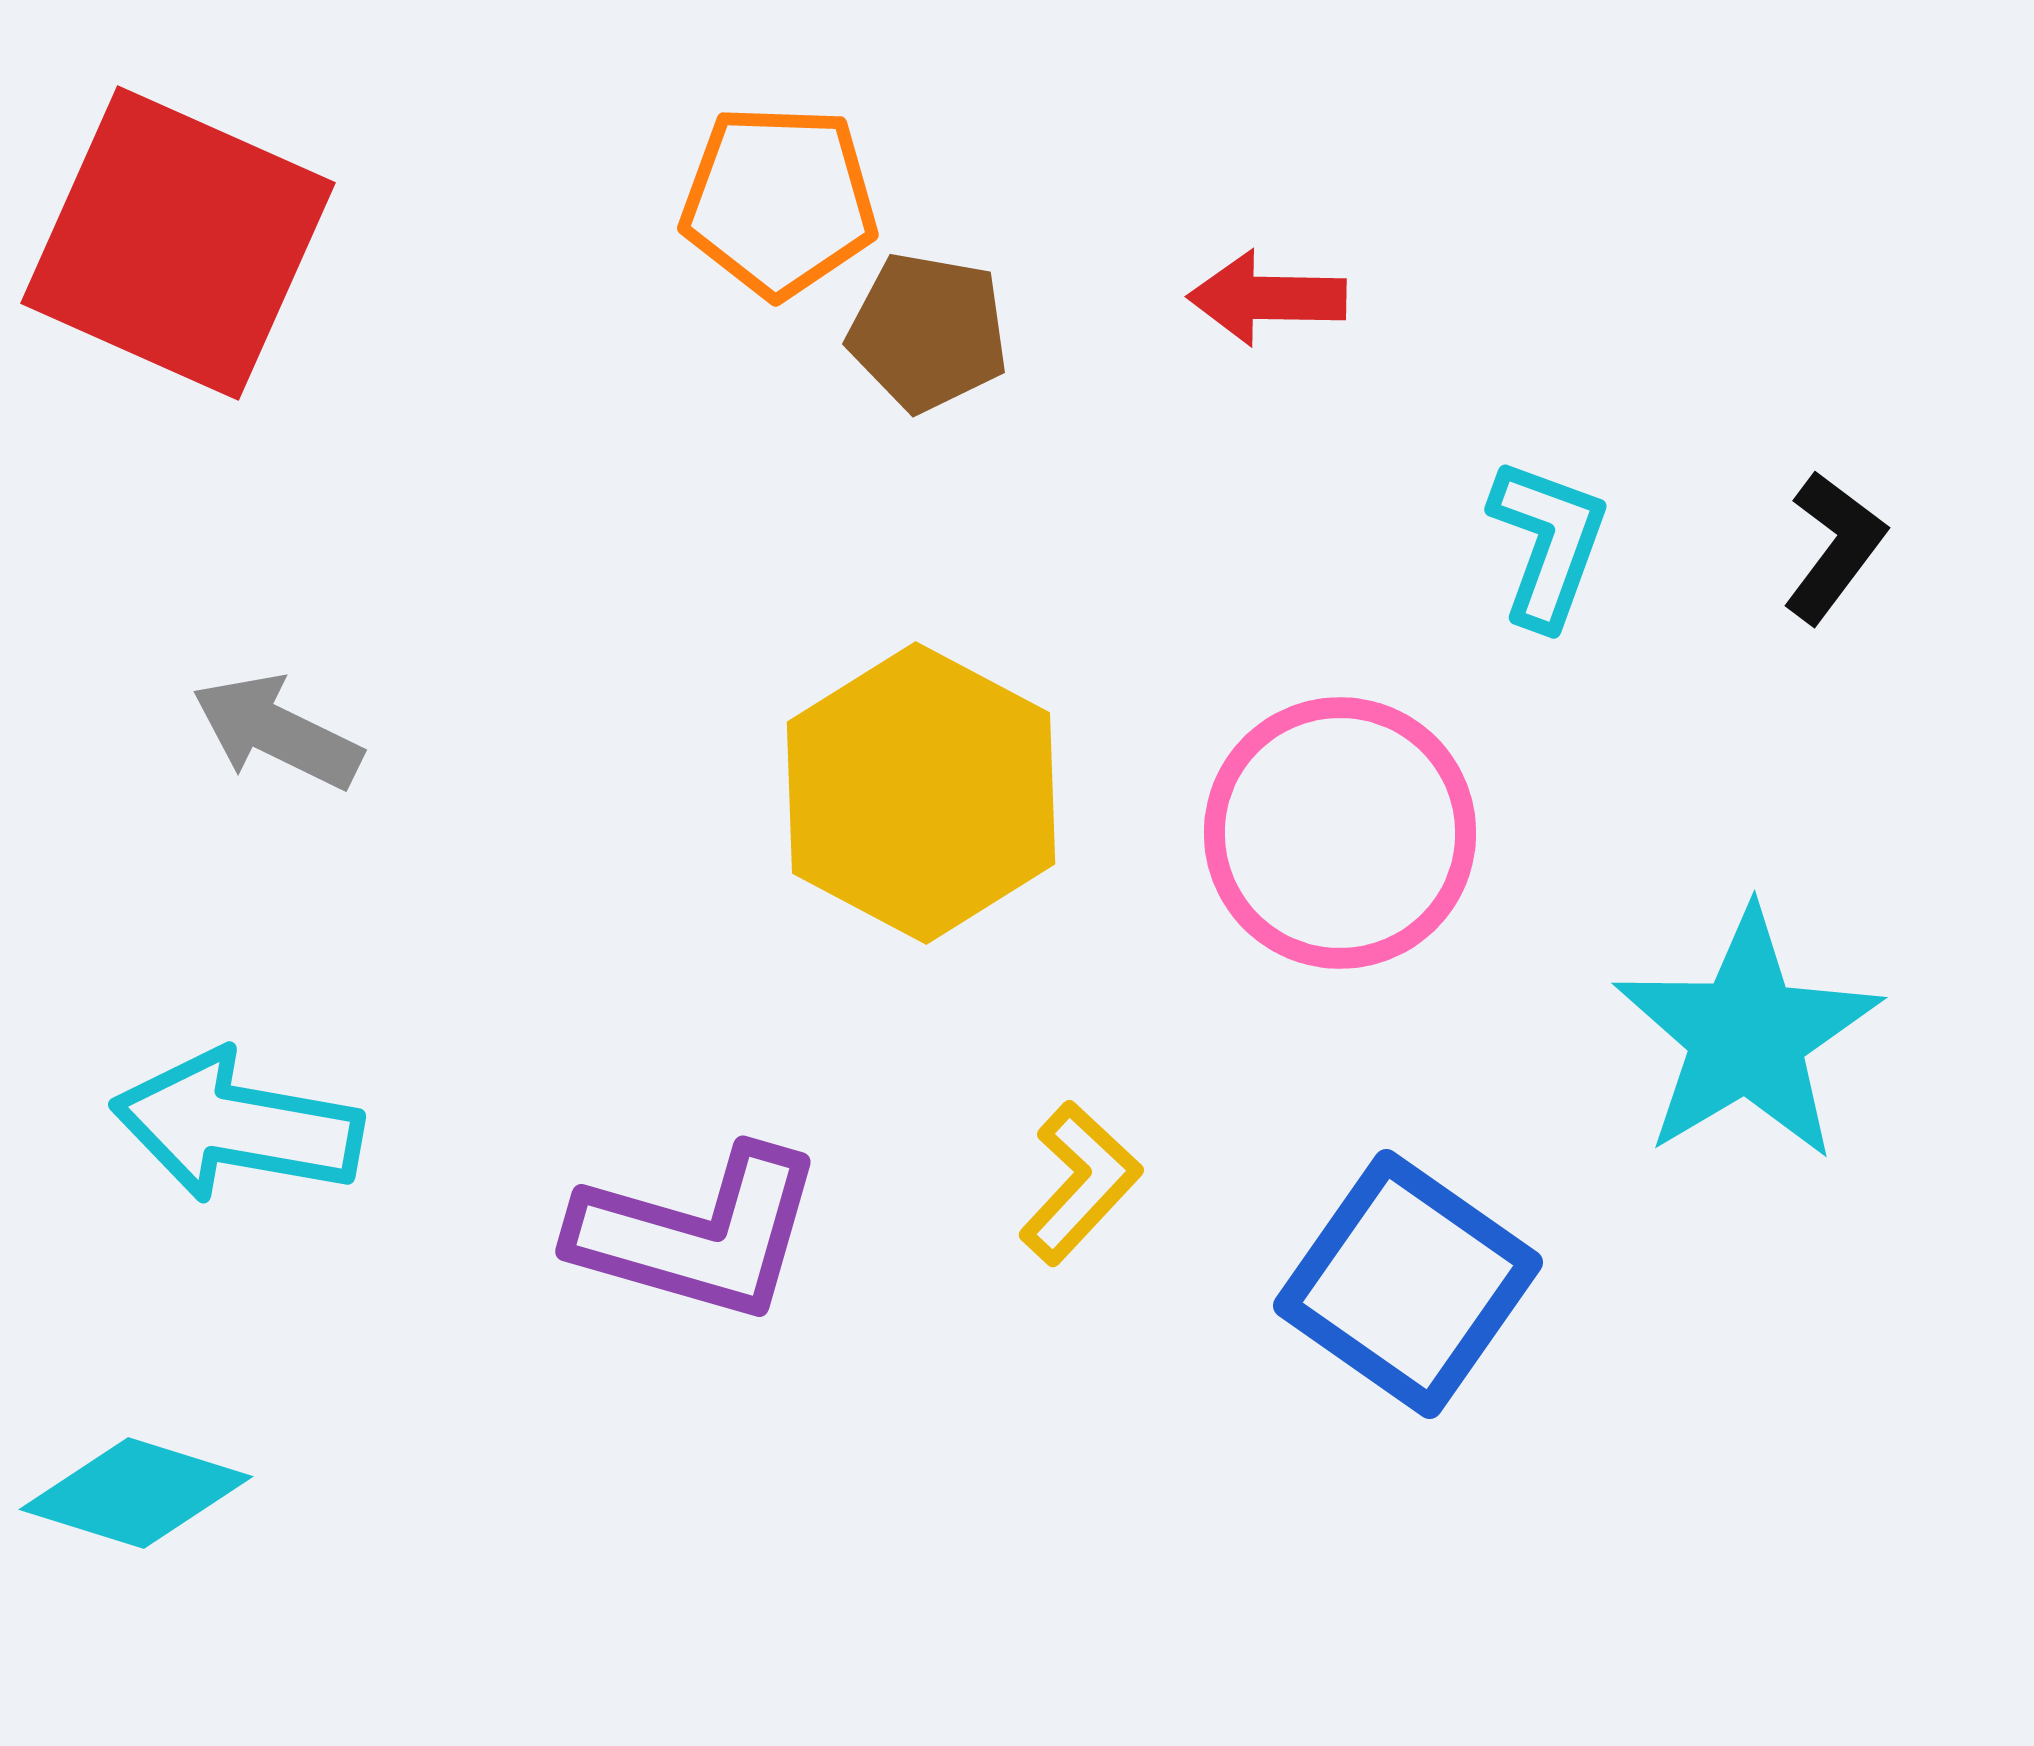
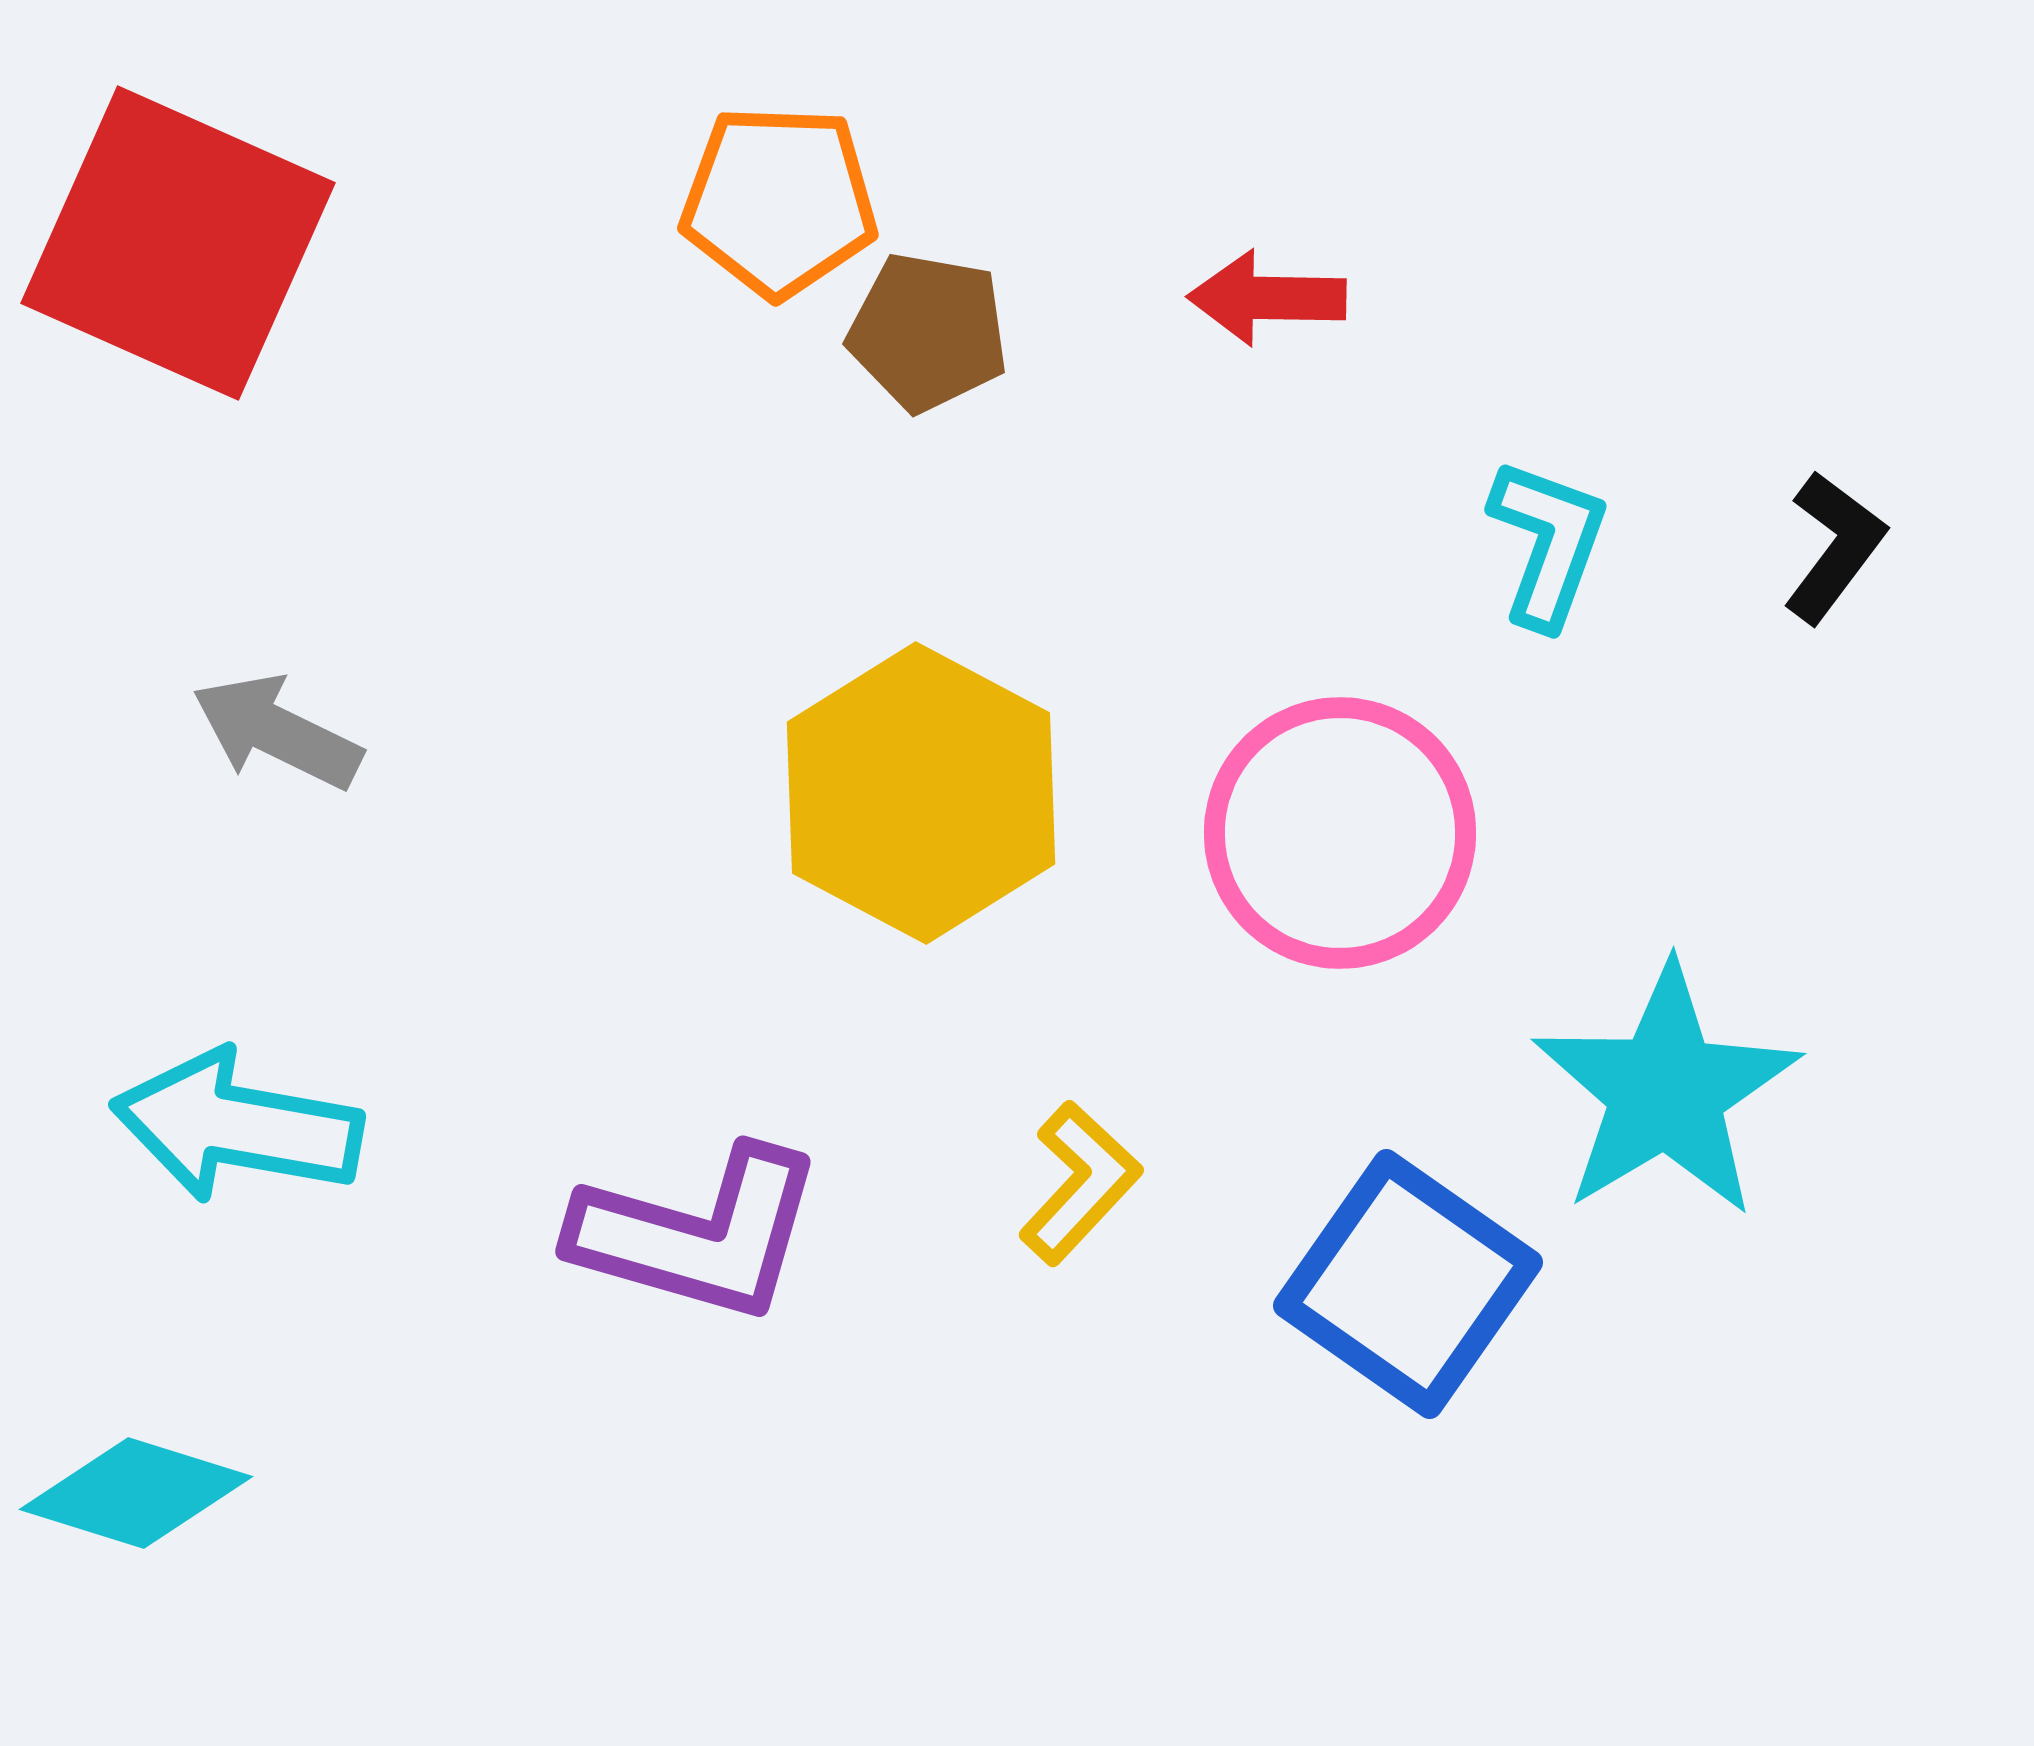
cyan star: moved 81 px left, 56 px down
